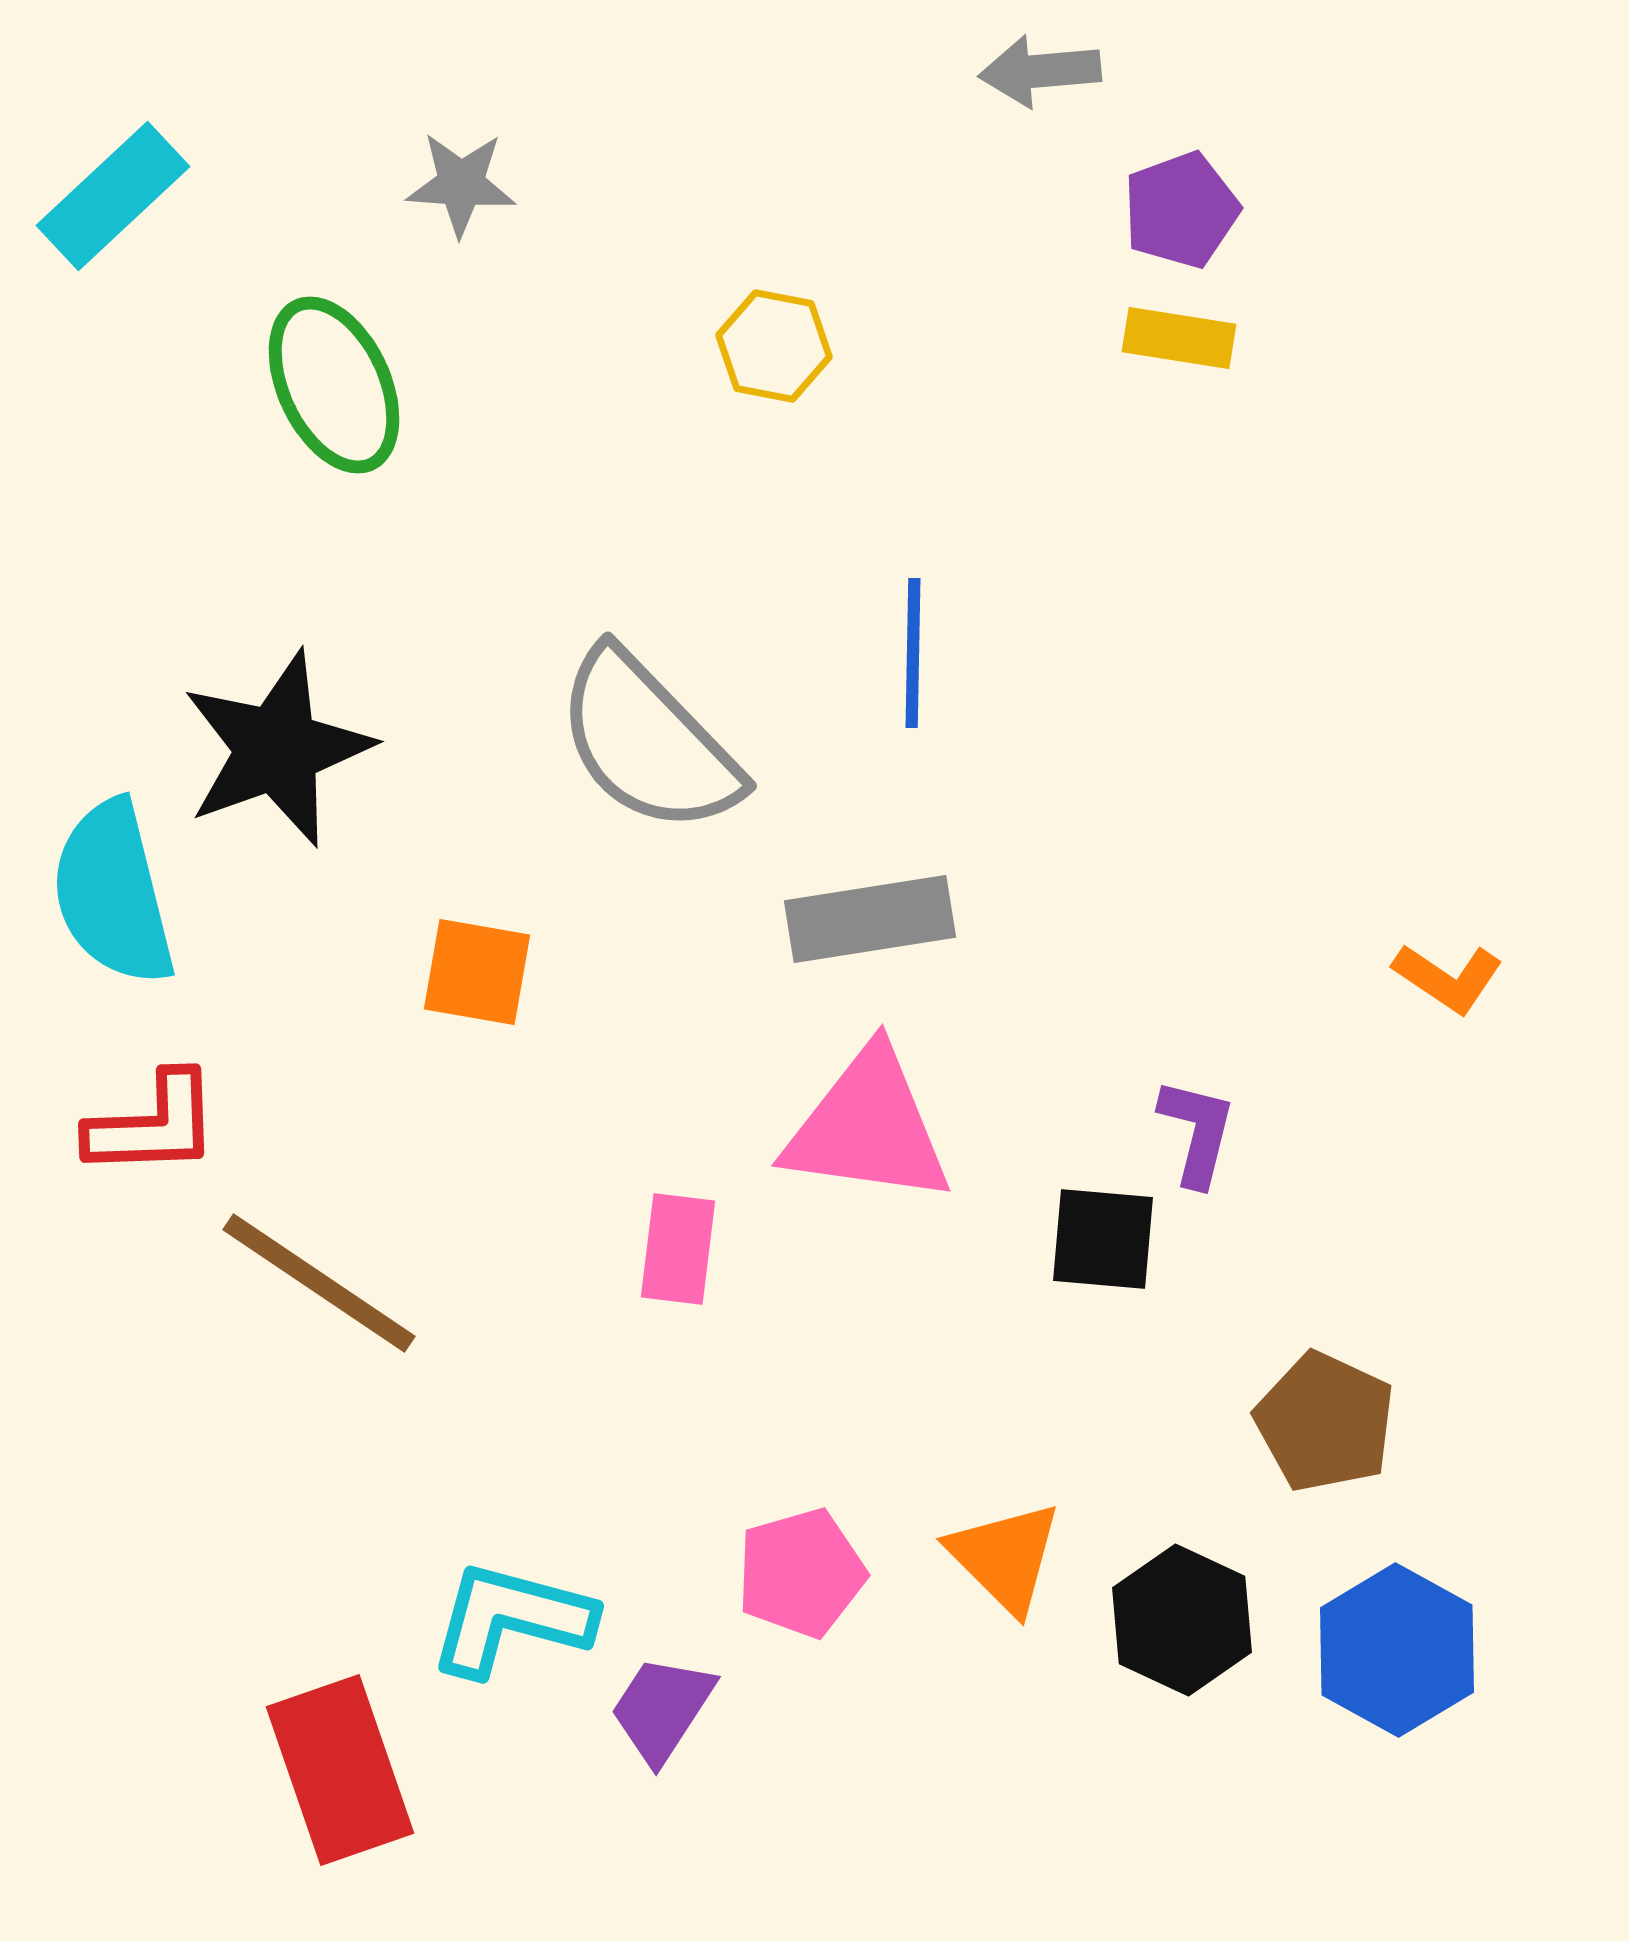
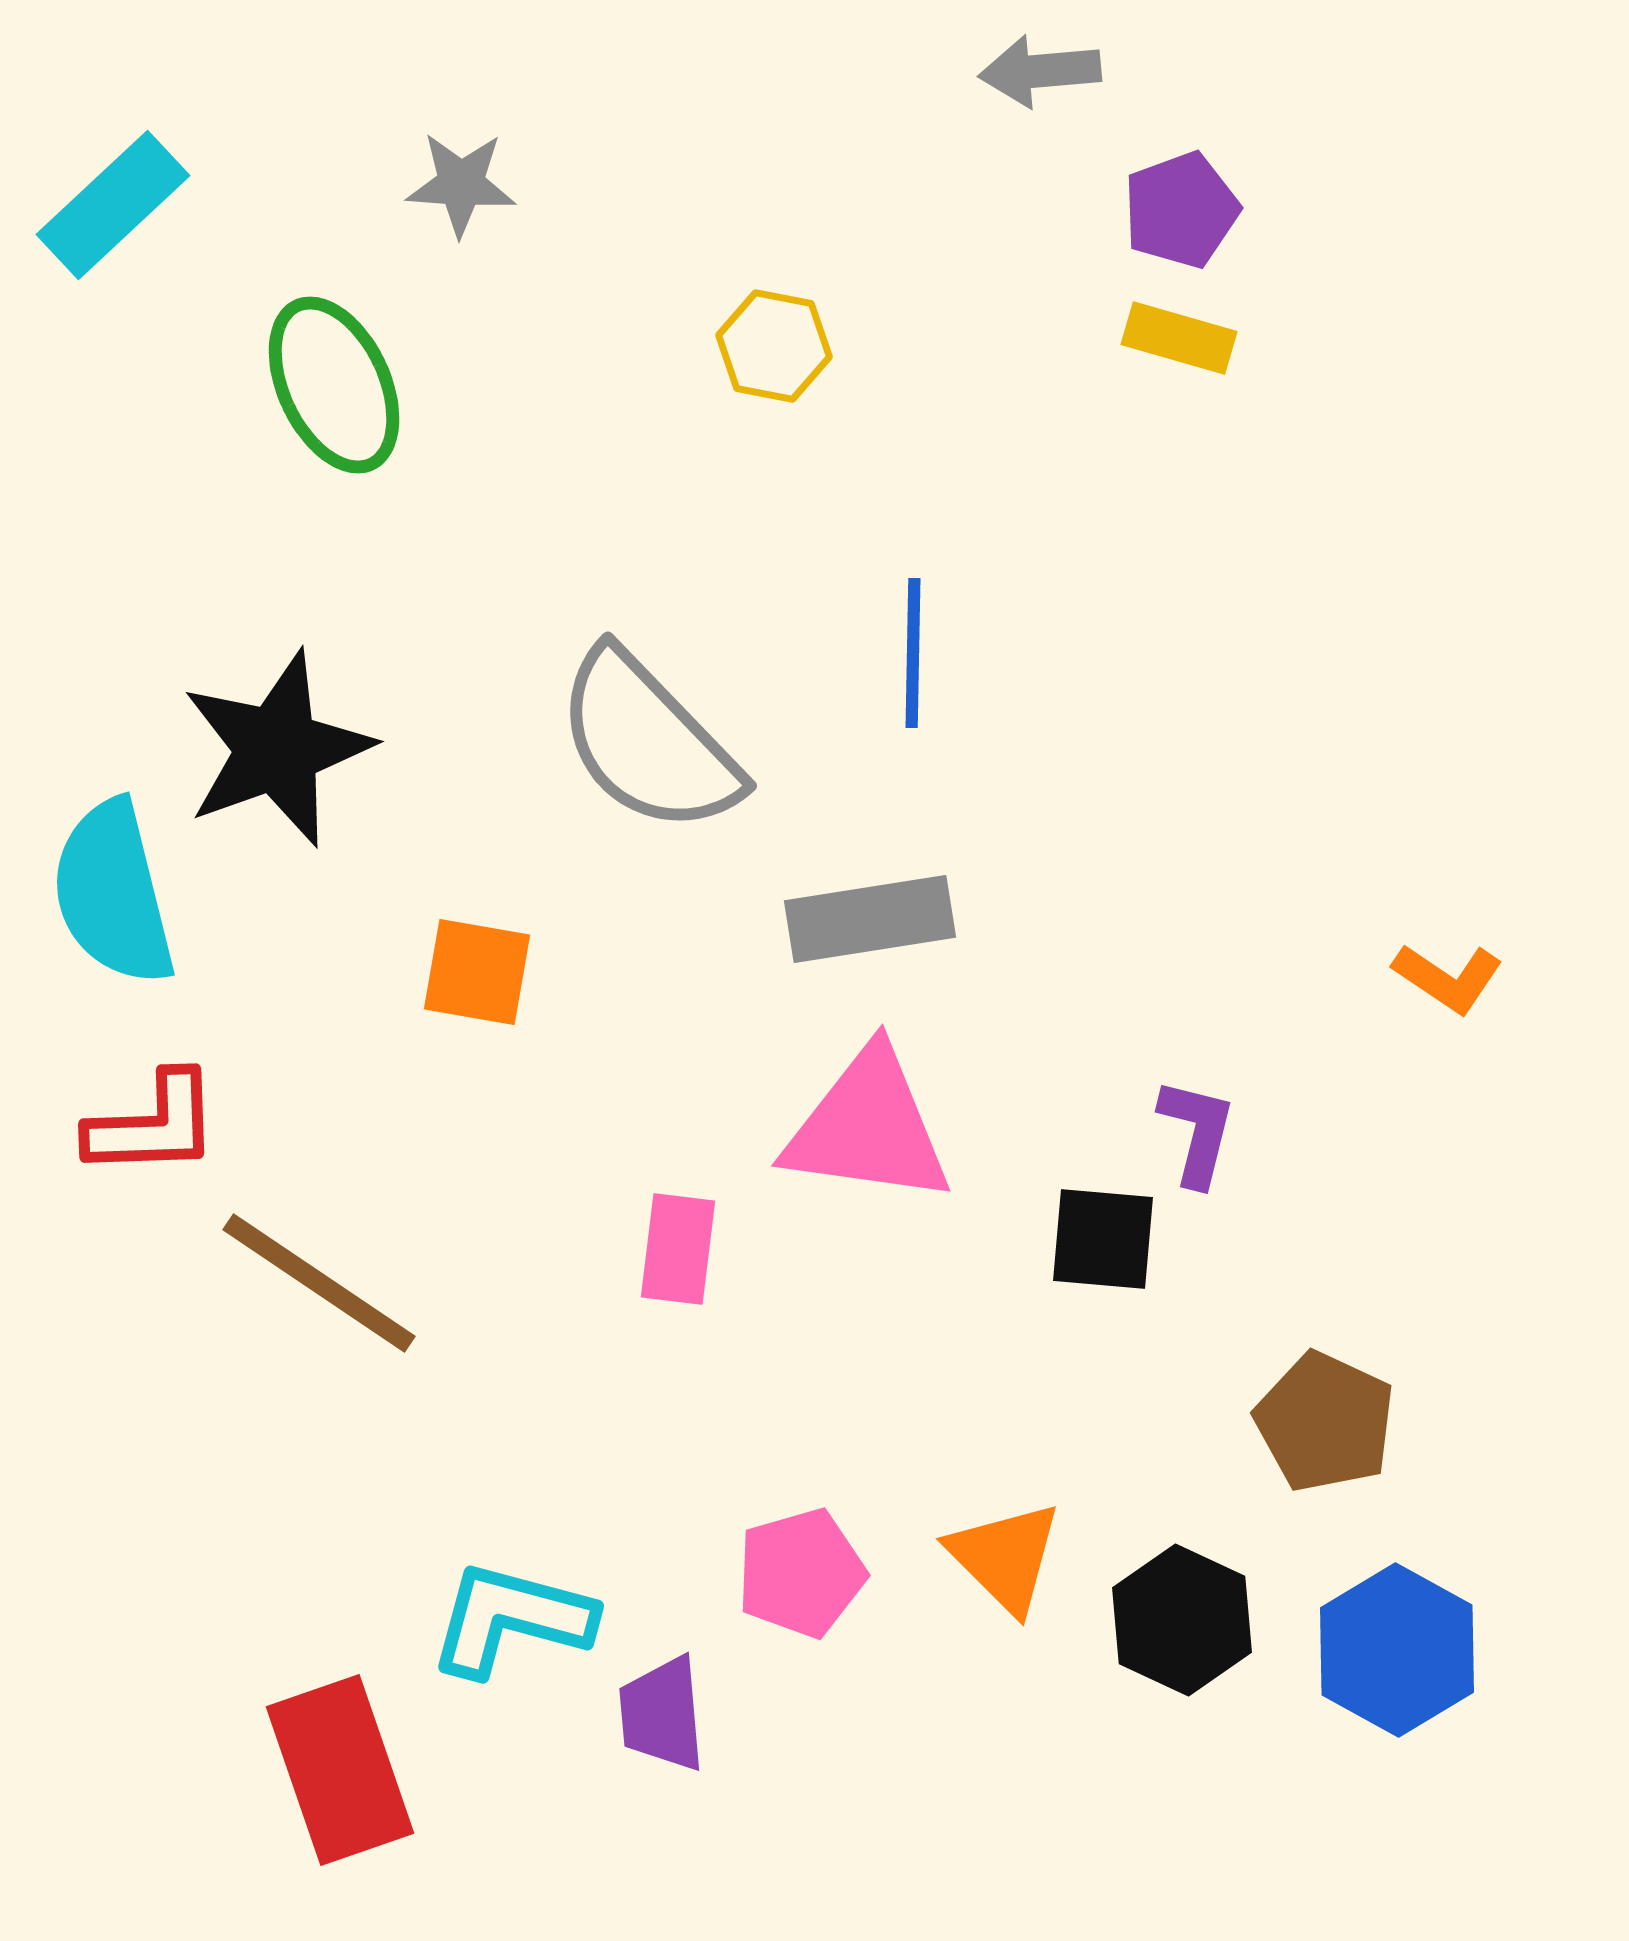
cyan rectangle: moved 9 px down
yellow rectangle: rotated 7 degrees clockwise
purple trapezoid: moved 5 px down; rotated 38 degrees counterclockwise
